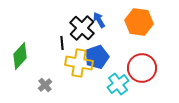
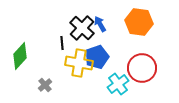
blue arrow: moved 1 px right, 4 px down
